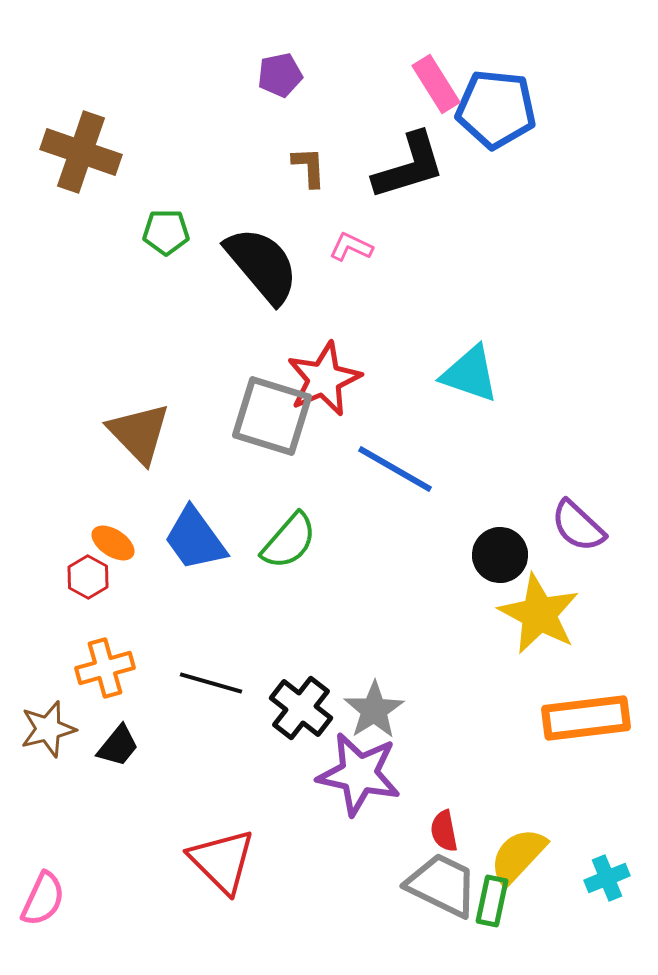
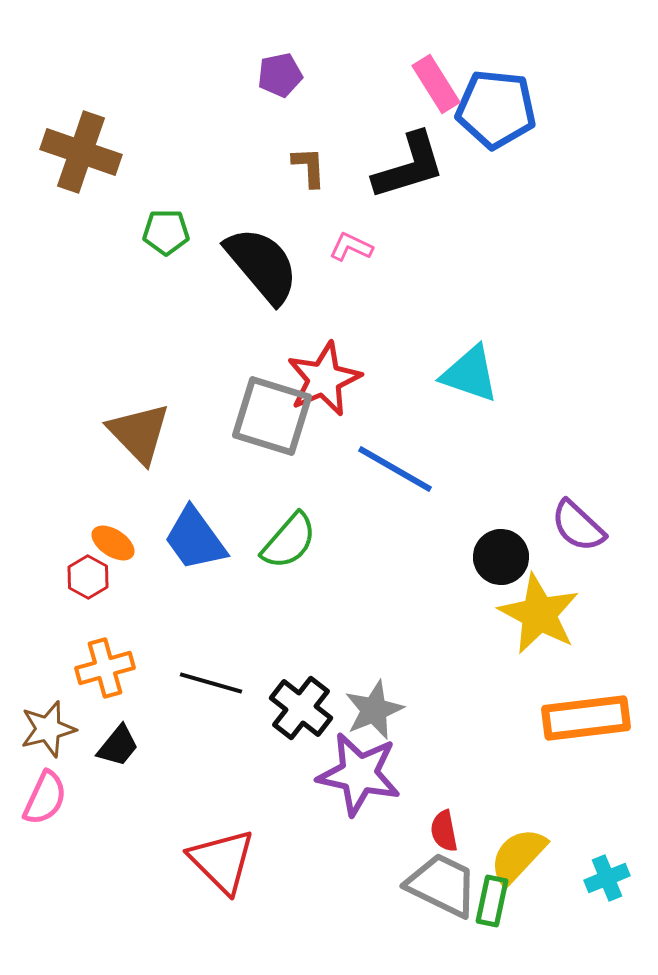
black circle: moved 1 px right, 2 px down
gray star: rotated 10 degrees clockwise
pink semicircle: moved 2 px right, 101 px up
